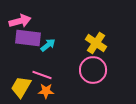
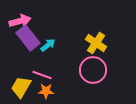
purple rectangle: rotated 45 degrees clockwise
